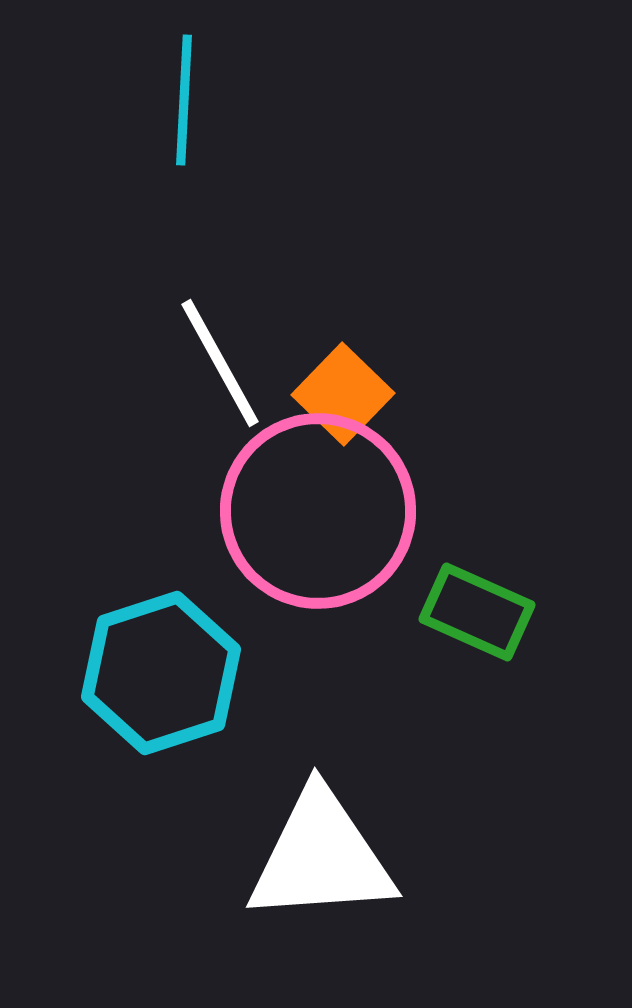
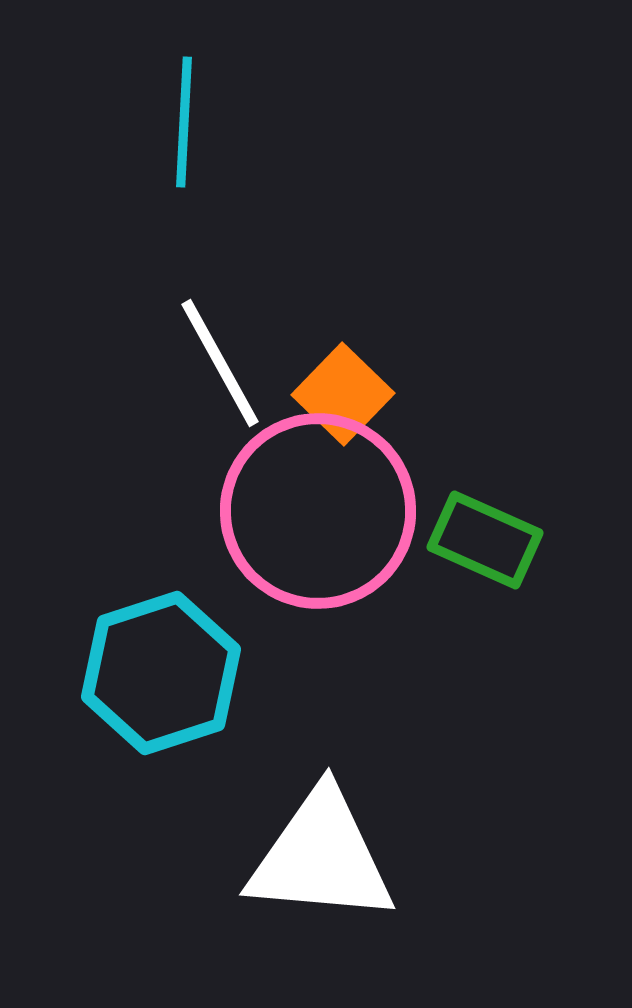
cyan line: moved 22 px down
green rectangle: moved 8 px right, 72 px up
white triangle: rotated 9 degrees clockwise
